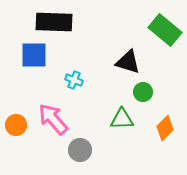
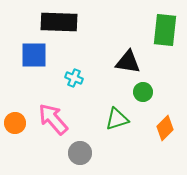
black rectangle: moved 5 px right
green rectangle: rotated 56 degrees clockwise
black triangle: rotated 8 degrees counterclockwise
cyan cross: moved 2 px up
green triangle: moved 5 px left; rotated 15 degrees counterclockwise
orange circle: moved 1 px left, 2 px up
gray circle: moved 3 px down
